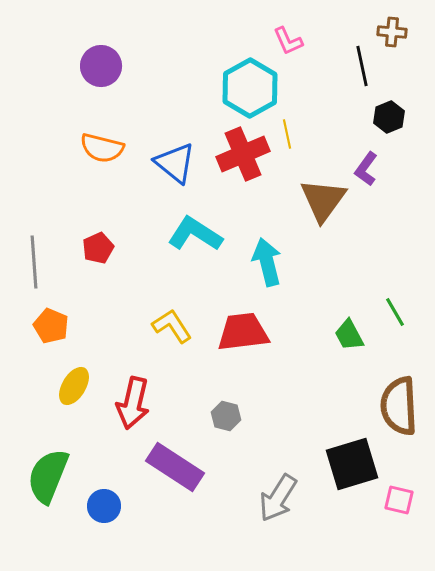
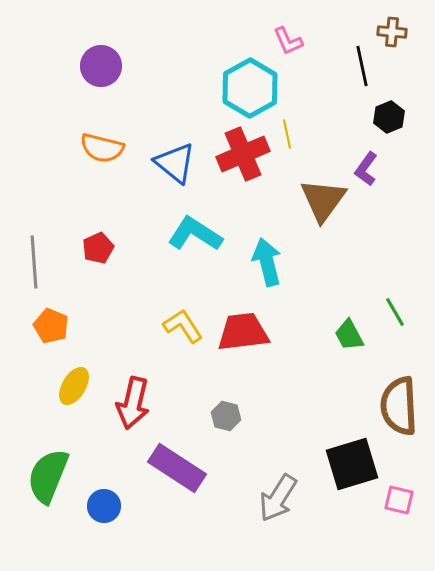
yellow L-shape: moved 11 px right
purple rectangle: moved 2 px right, 1 px down
